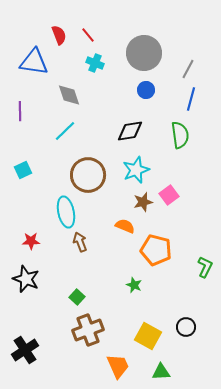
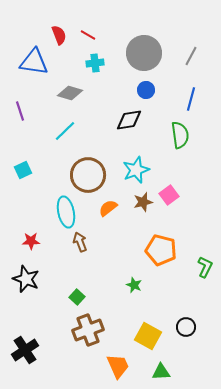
red line: rotated 21 degrees counterclockwise
cyan cross: rotated 30 degrees counterclockwise
gray line: moved 3 px right, 13 px up
gray diamond: moved 1 px right, 2 px up; rotated 55 degrees counterclockwise
purple line: rotated 18 degrees counterclockwise
black diamond: moved 1 px left, 11 px up
orange semicircle: moved 17 px left, 18 px up; rotated 60 degrees counterclockwise
orange pentagon: moved 5 px right
